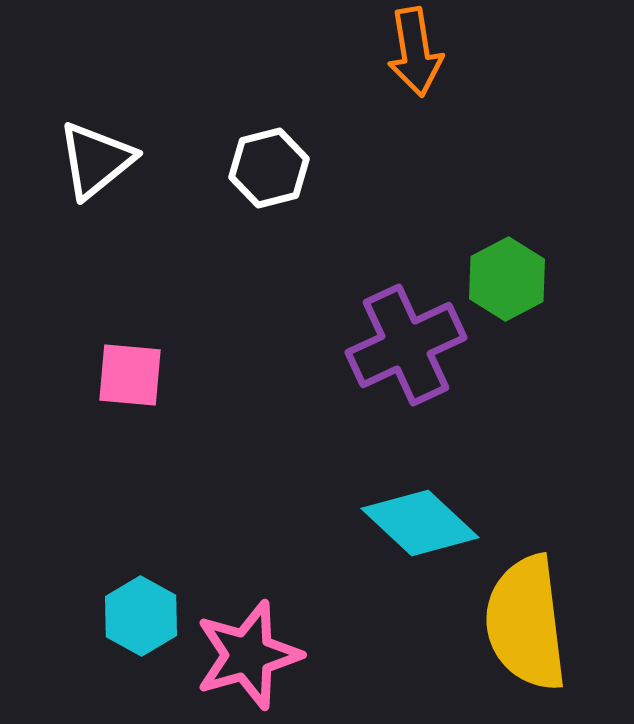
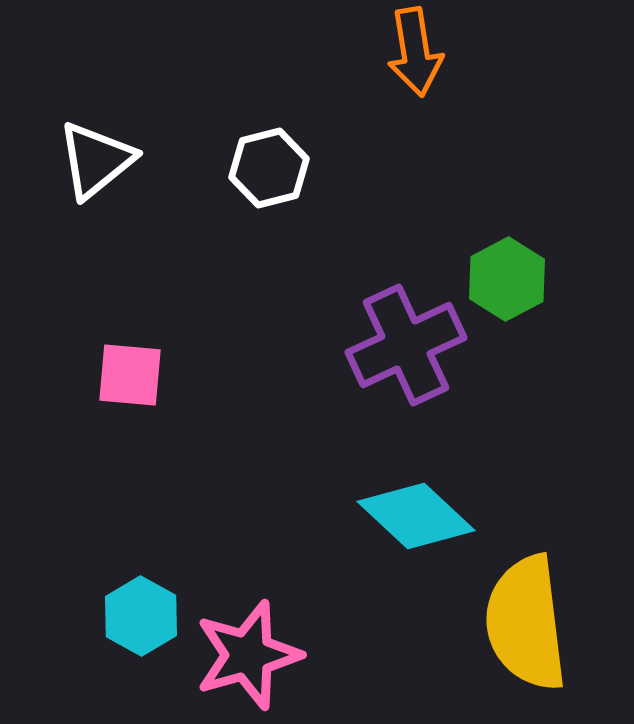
cyan diamond: moved 4 px left, 7 px up
